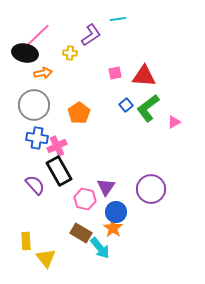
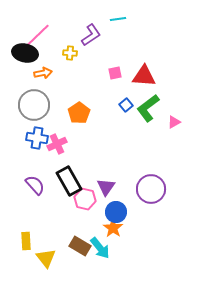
pink cross: moved 2 px up
black rectangle: moved 10 px right, 10 px down
brown rectangle: moved 1 px left, 13 px down
